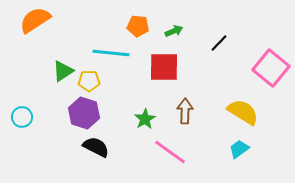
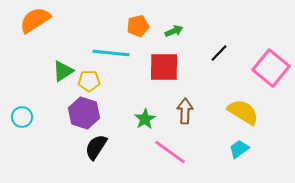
orange pentagon: rotated 20 degrees counterclockwise
black line: moved 10 px down
black semicircle: rotated 84 degrees counterclockwise
